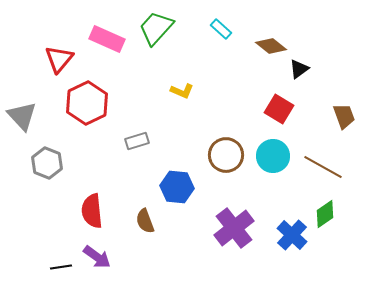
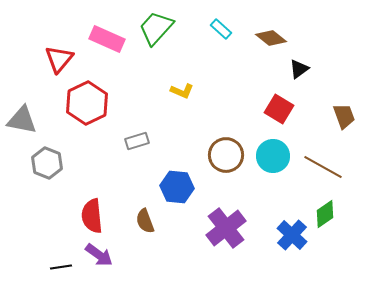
brown diamond: moved 8 px up
gray triangle: moved 4 px down; rotated 36 degrees counterclockwise
red semicircle: moved 5 px down
purple cross: moved 8 px left
purple arrow: moved 2 px right, 2 px up
